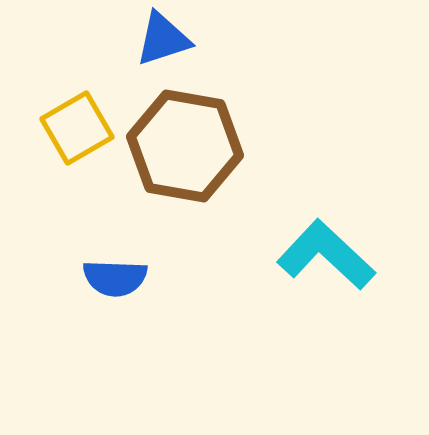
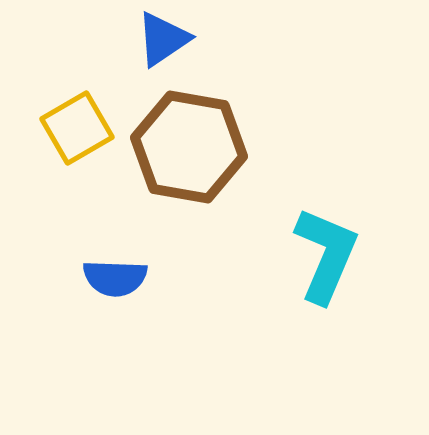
blue triangle: rotated 16 degrees counterclockwise
brown hexagon: moved 4 px right, 1 px down
cyan L-shape: rotated 70 degrees clockwise
